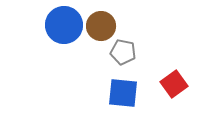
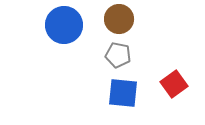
brown circle: moved 18 px right, 7 px up
gray pentagon: moved 5 px left, 3 px down
